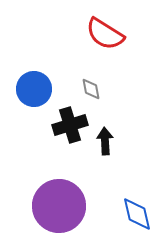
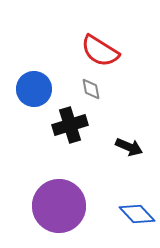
red semicircle: moved 5 px left, 17 px down
black arrow: moved 24 px right, 6 px down; rotated 116 degrees clockwise
blue diamond: rotated 30 degrees counterclockwise
